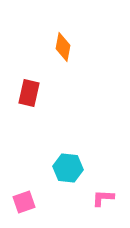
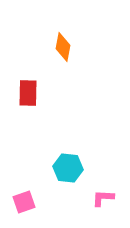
red rectangle: moved 1 px left; rotated 12 degrees counterclockwise
